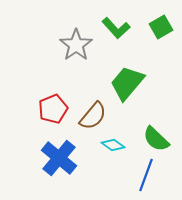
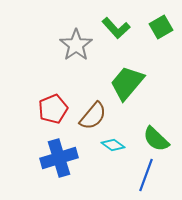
blue cross: rotated 33 degrees clockwise
